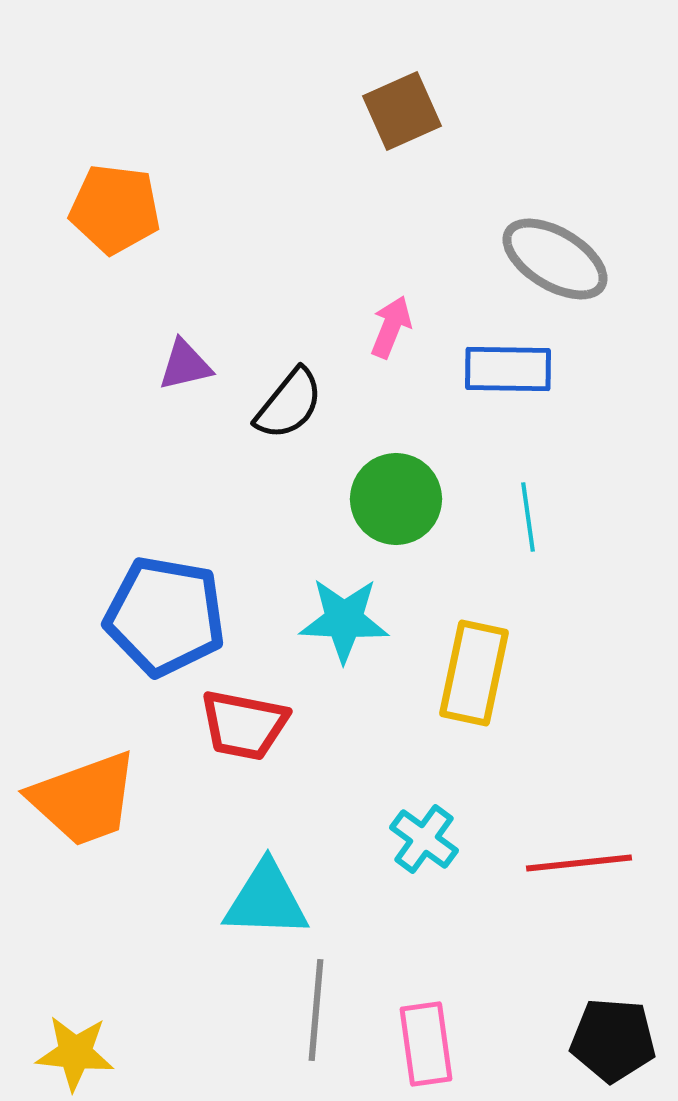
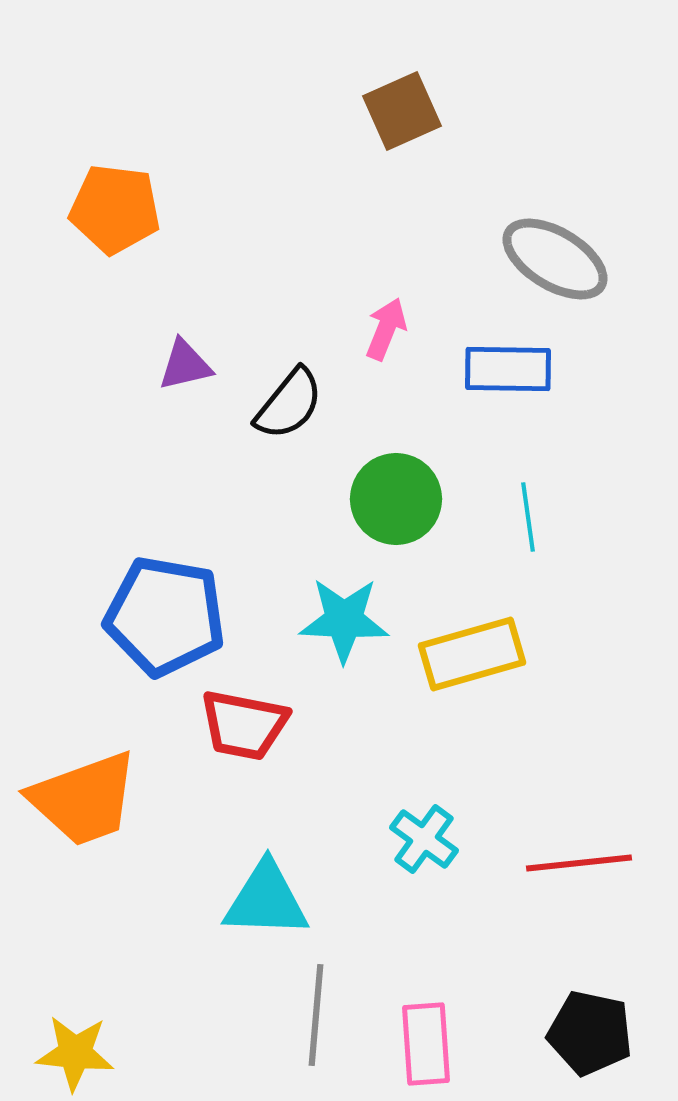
pink arrow: moved 5 px left, 2 px down
yellow rectangle: moved 2 px left, 19 px up; rotated 62 degrees clockwise
gray line: moved 5 px down
black pentagon: moved 23 px left, 7 px up; rotated 8 degrees clockwise
pink rectangle: rotated 4 degrees clockwise
